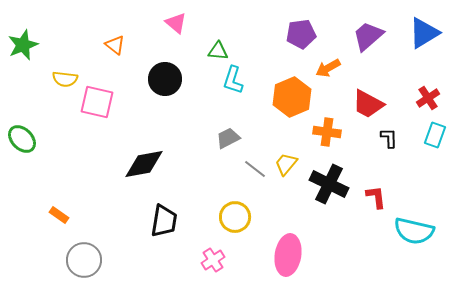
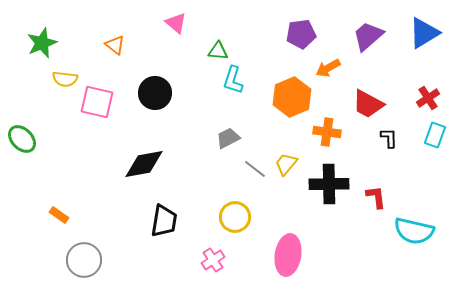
green star: moved 19 px right, 2 px up
black circle: moved 10 px left, 14 px down
black cross: rotated 27 degrees counterclockwise
